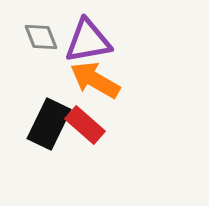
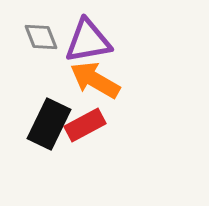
red rectangle: rotated 69 degrees counterclockwise
